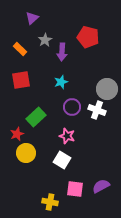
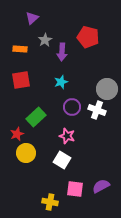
orange rectangle: rotated 40 degrees counterclockwise
